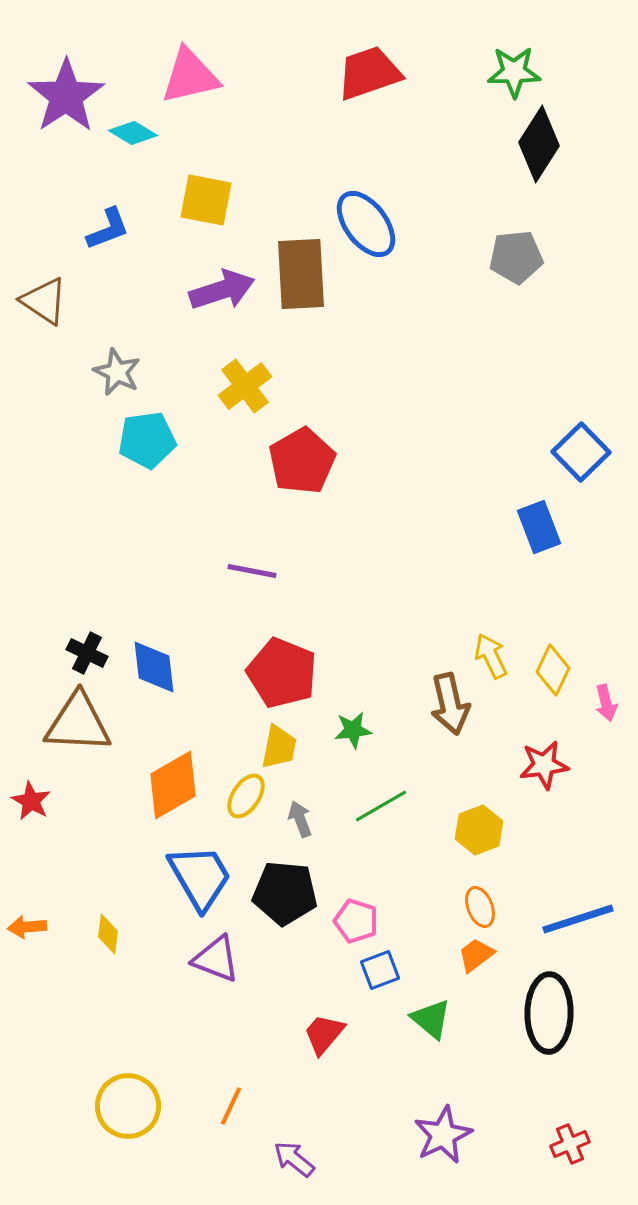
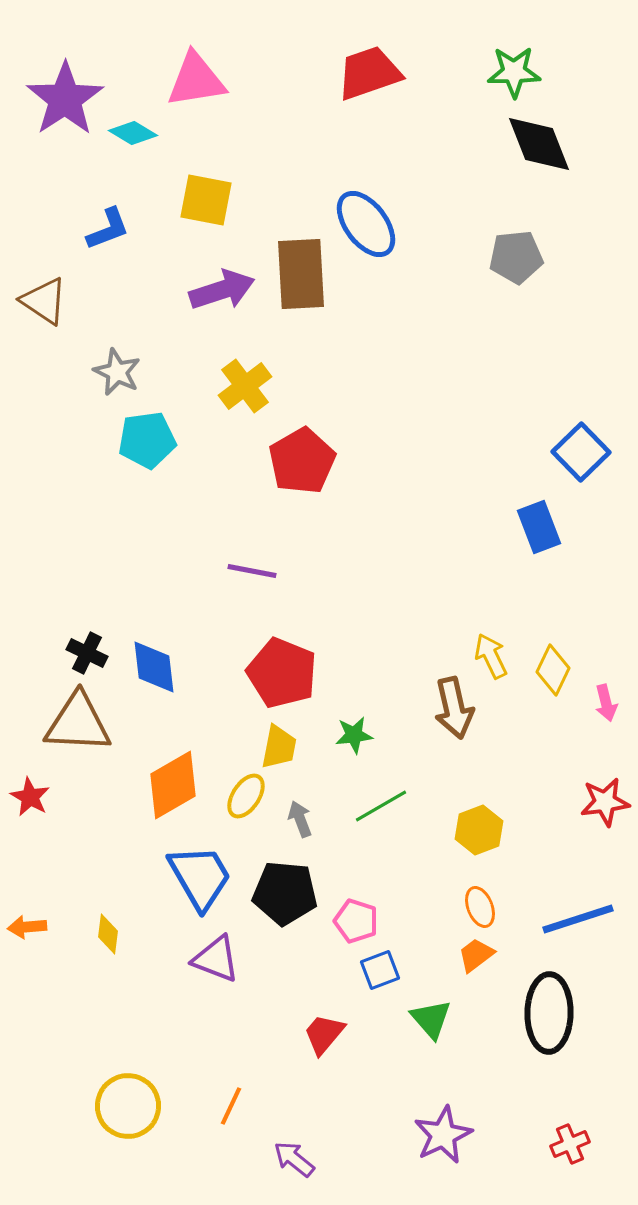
pink triangle at (190, 76): moved 6 px right, 4 px down; rotated 4 degrees clockwise
purple star at (66, 96): moved 1 px left, 3 px down
black diamond at (539, 144): rotated 54 degrees counterclockwise
brown arrow at (450, 704): moved 4 px right, 4 px down
green star at (353, 730): moved 1 px right, 5 px down
red star at (544, 765): moved 61 px right, 37 px down
red star at (31, 801): moved 1 px left, 4 px up
green triangle at (431, 1019): rotated 9 degrees clockwise
